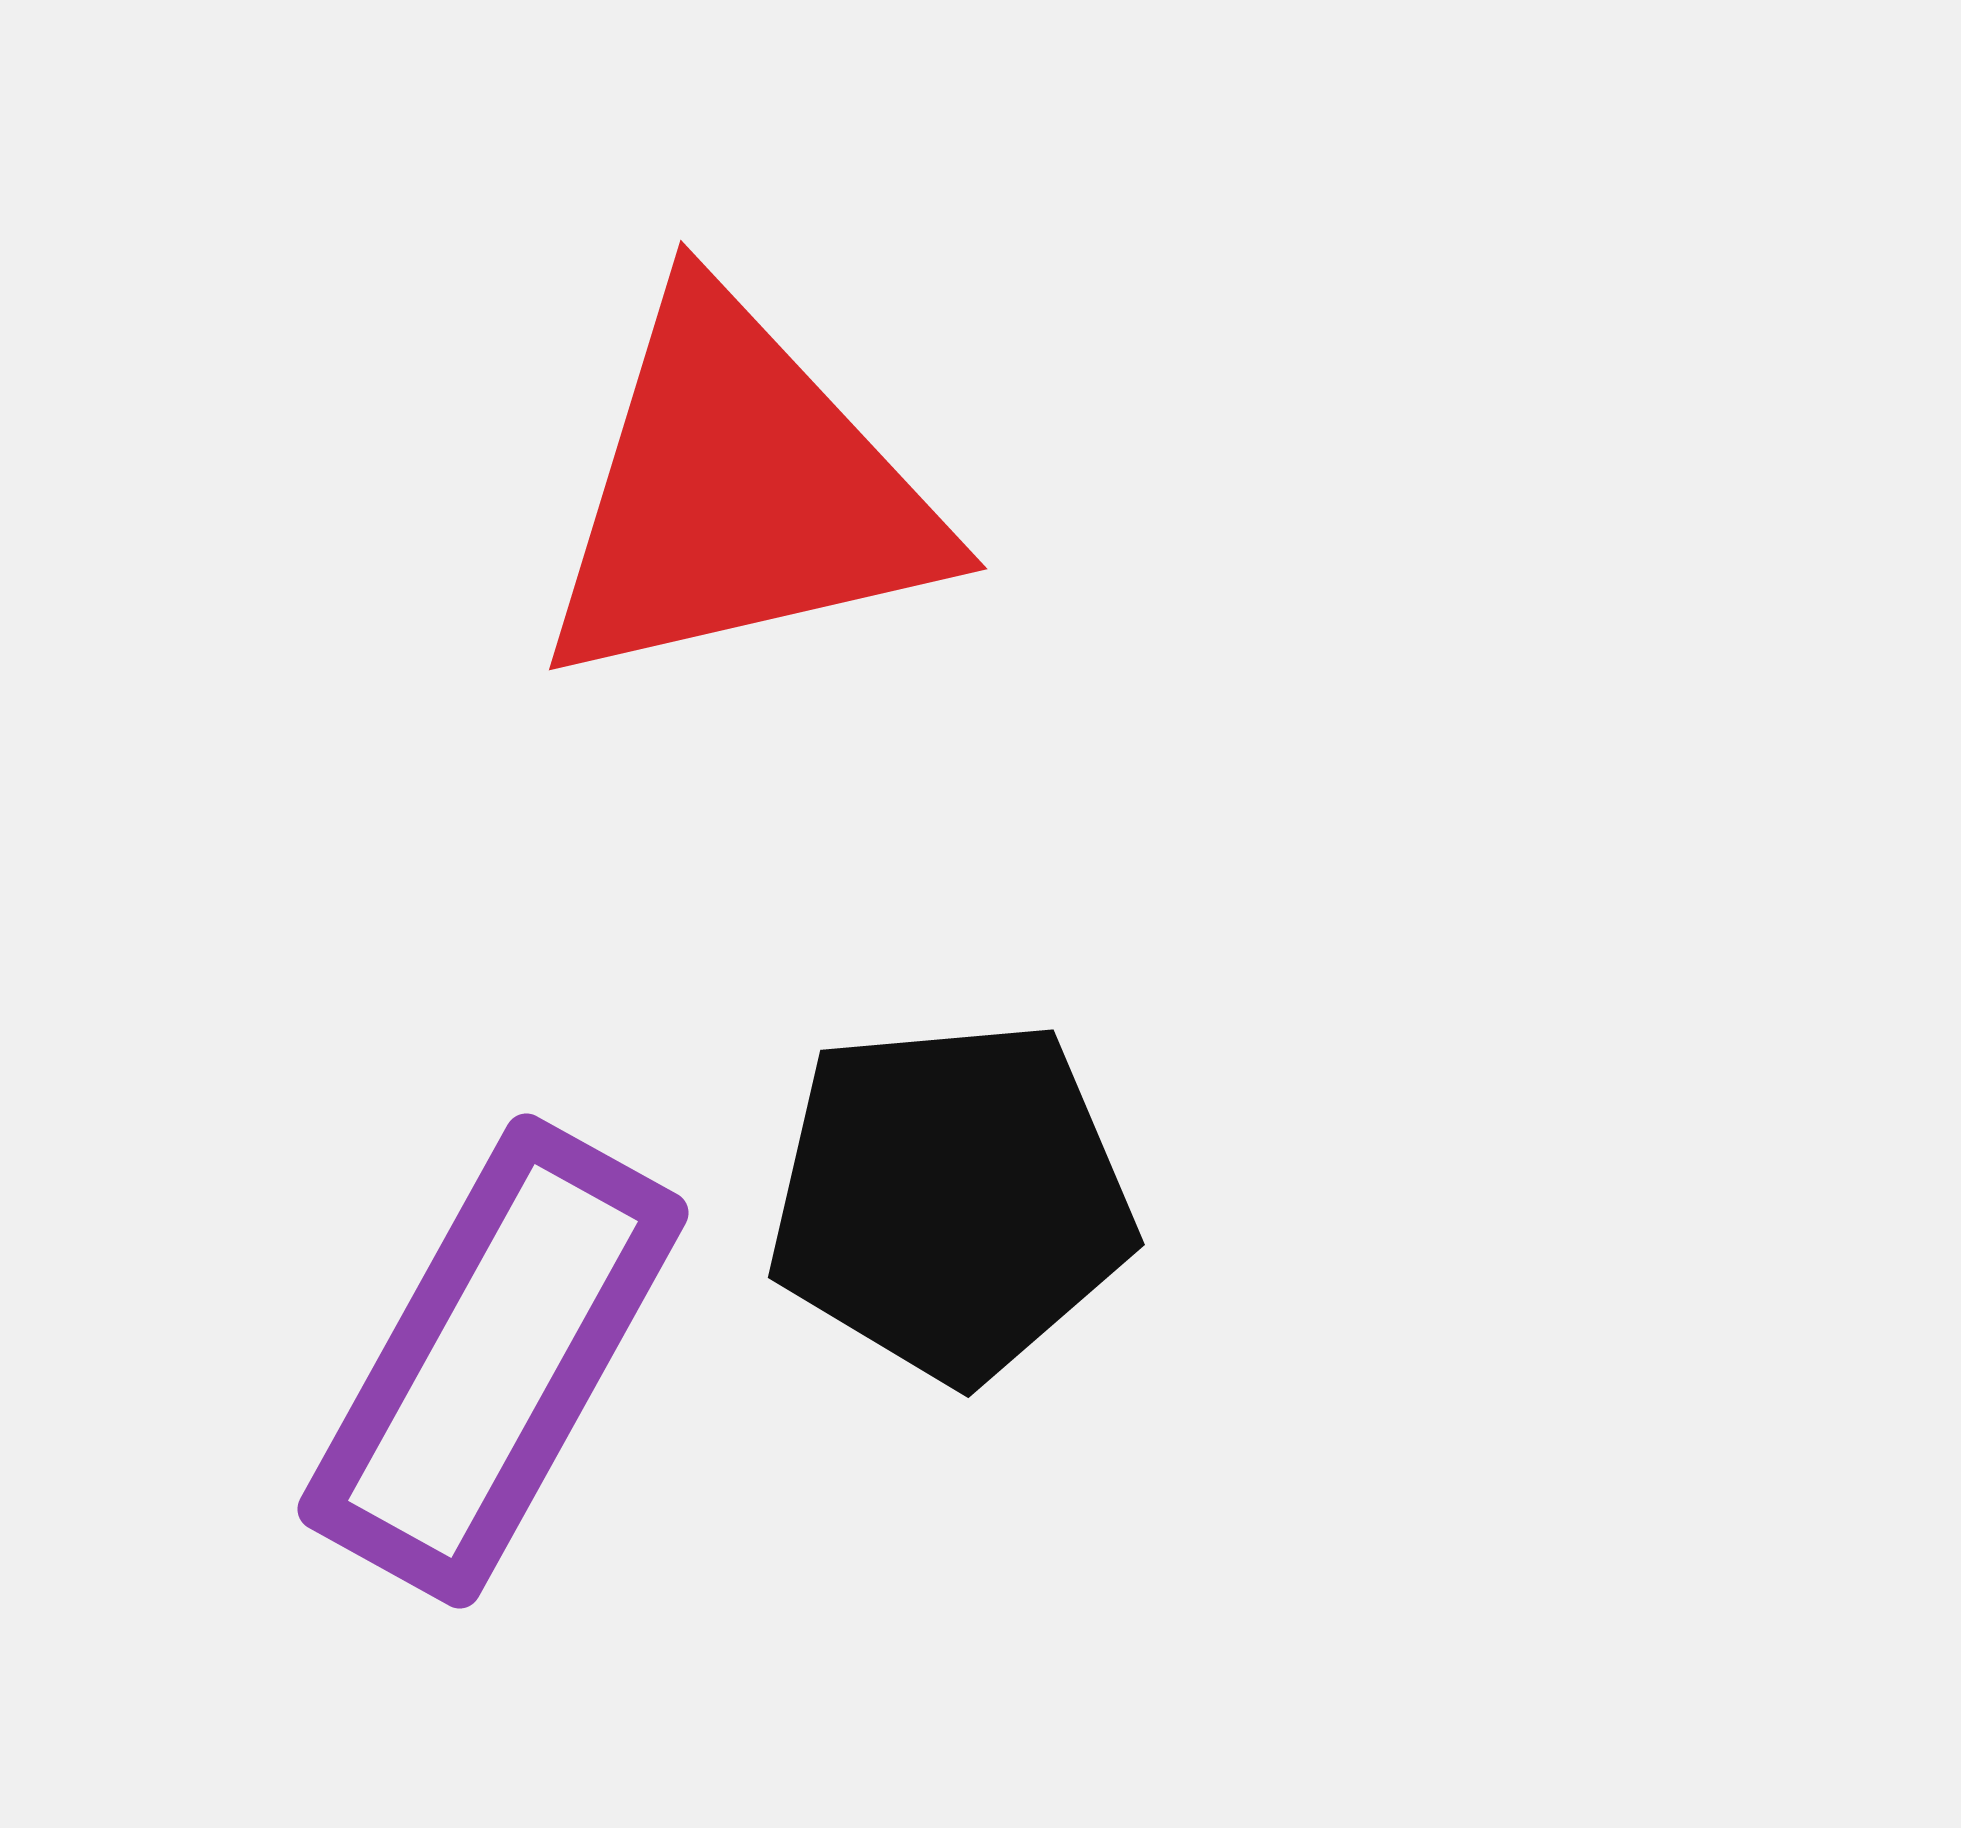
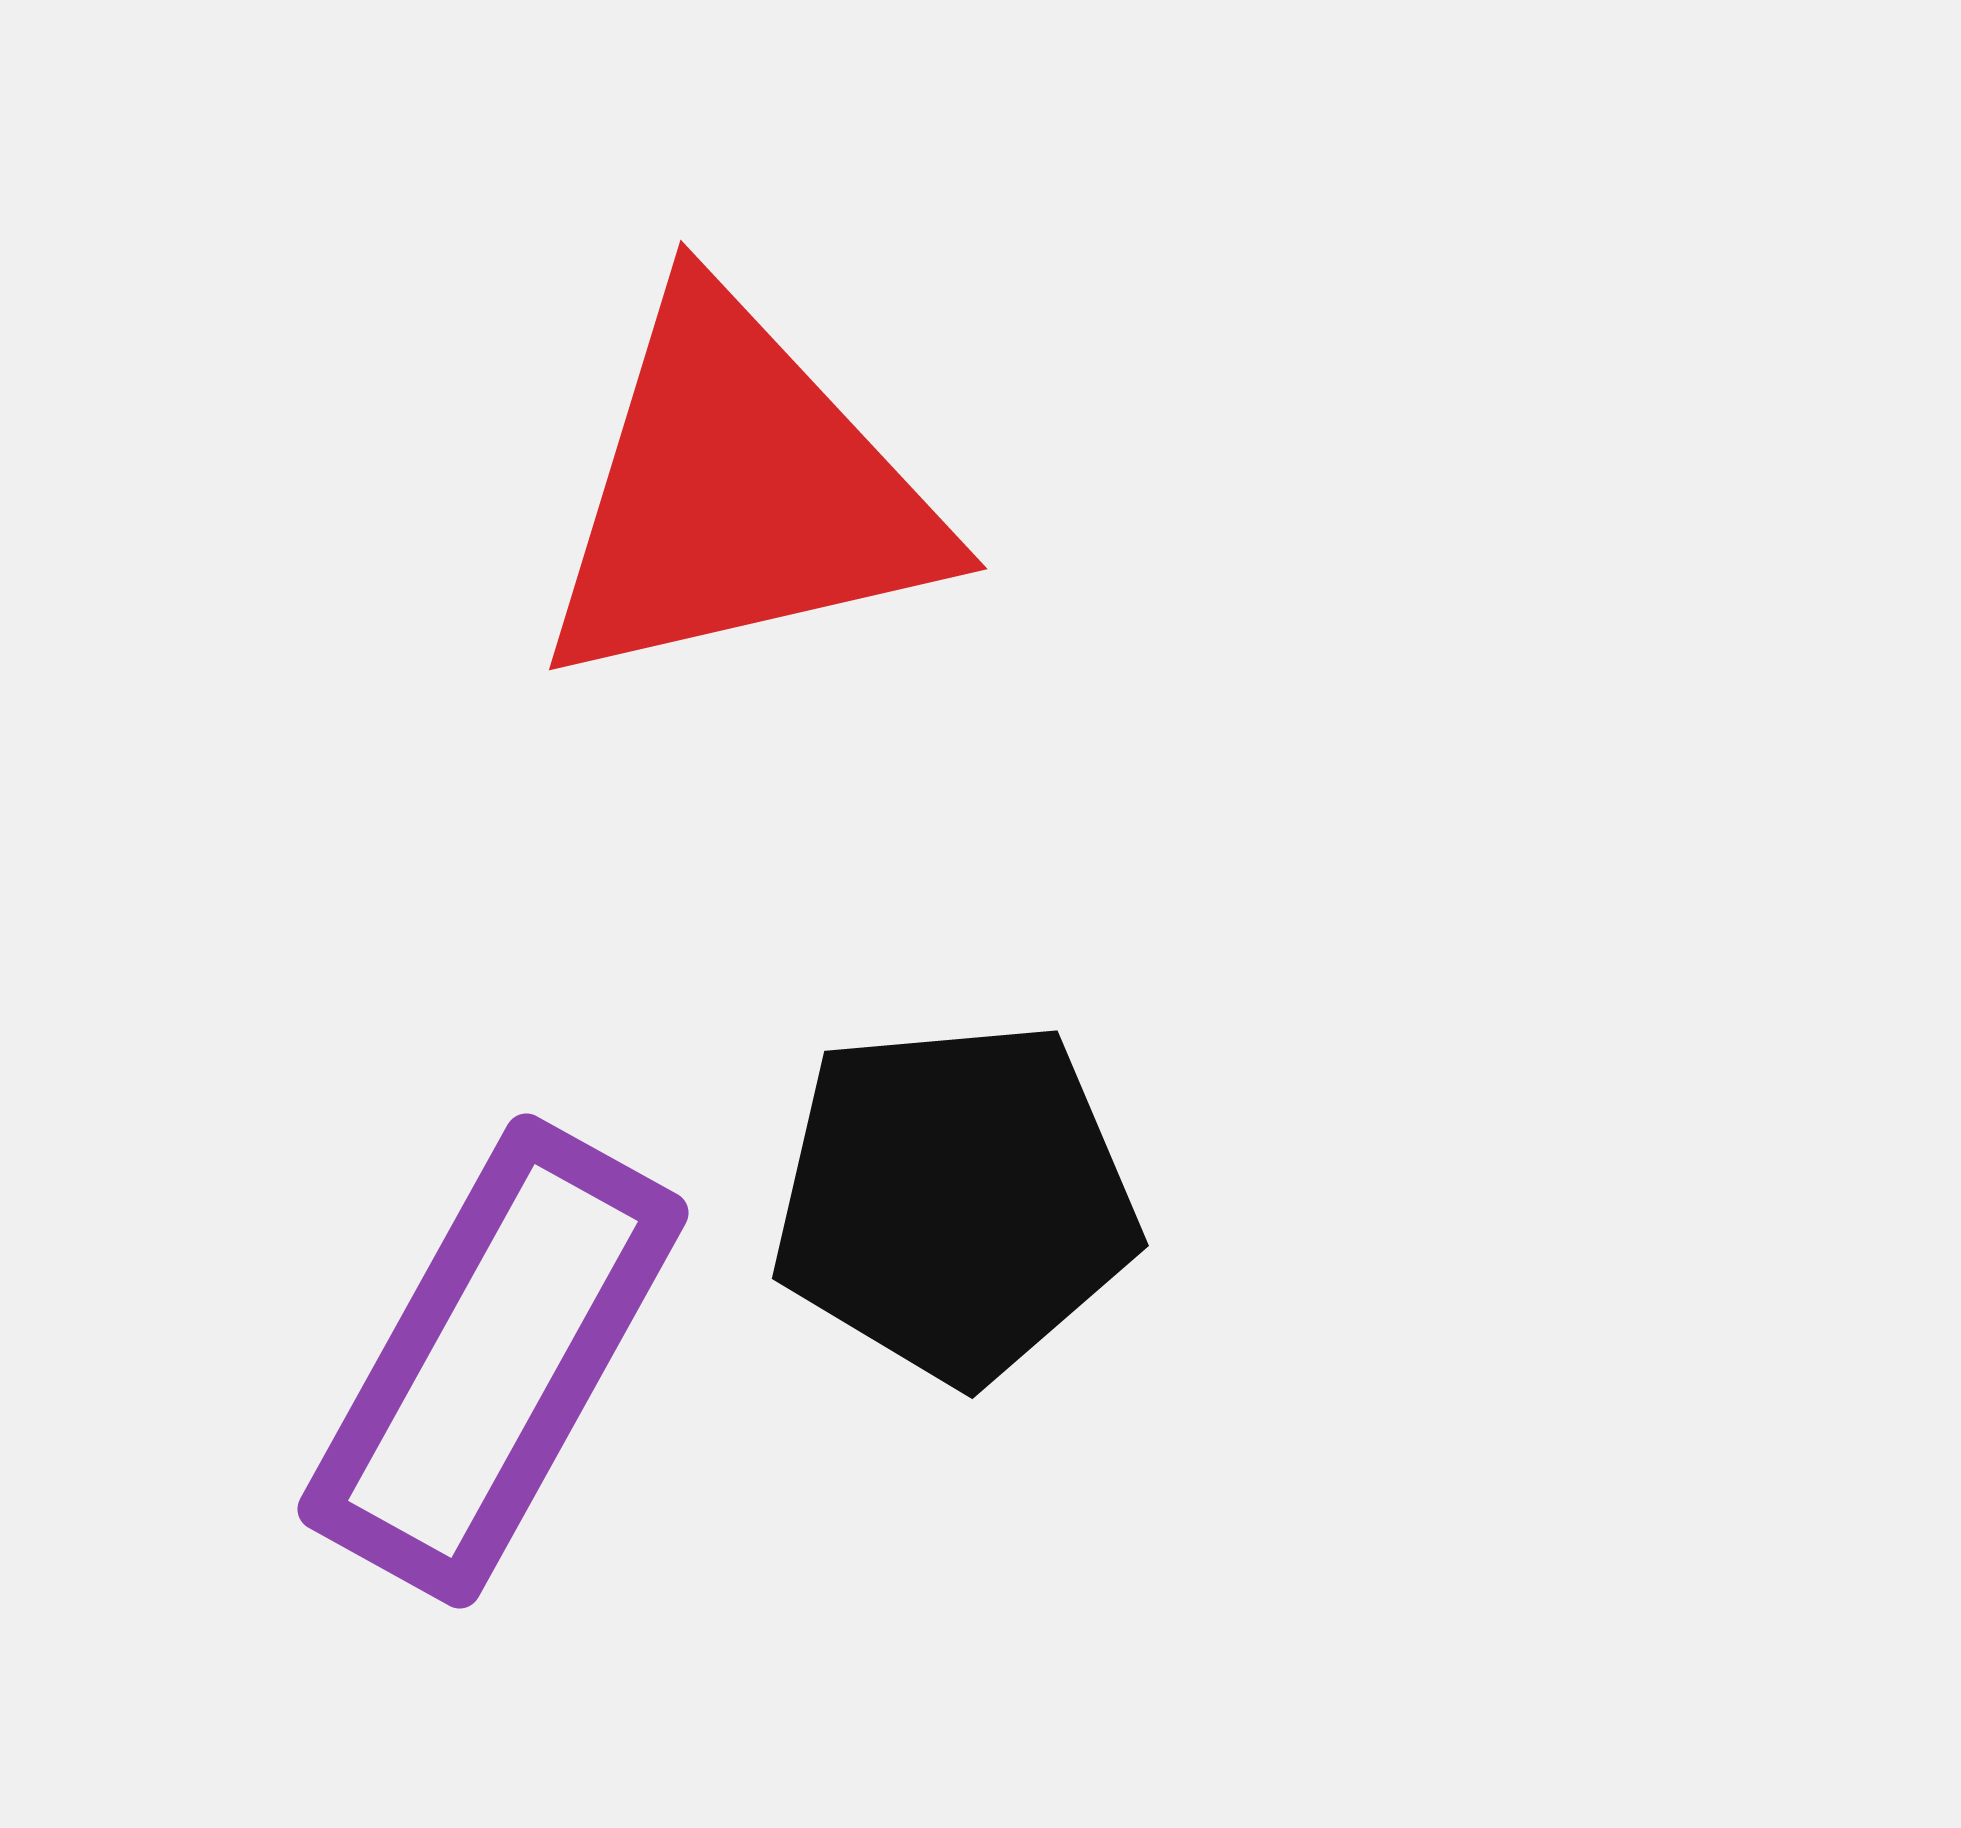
black pentagon: moved 4 px right, 1 px down
